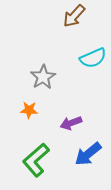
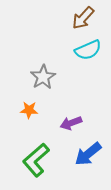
brown arrow: moved 9 px right, 2 px down
cyan semicircle: moved 5 px left, 8 px up
